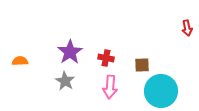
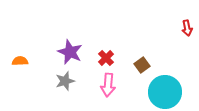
purple star: rotated 15 degrees counterclockwise
red cross: rotated 35 degrees clockwise
brown square: rotated 35 degrees counterclockwise
gray star: rotated 24 degrees clockwise
pink arrow: moved 2 px left, 2 px up
cyan circle: moved 4 px right, 1 px down
